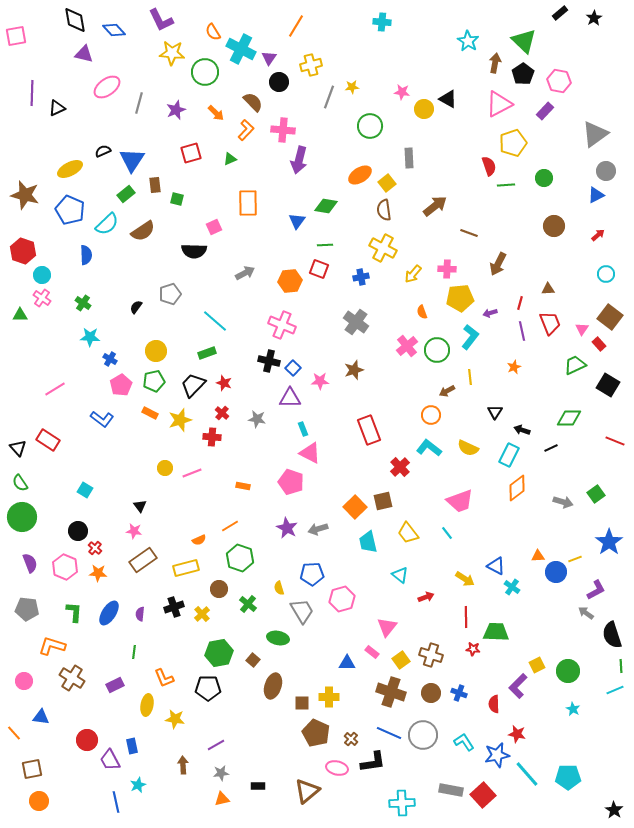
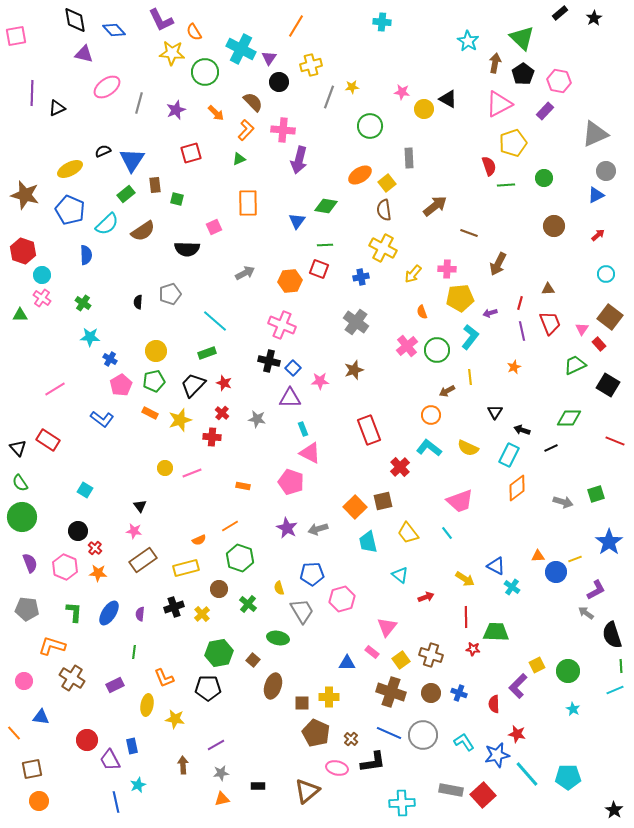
orange semicircle at (213, 32): moved 19 px left
green triangle at (524, 41): moved 2 px left, 3 px up
gray triangle at (595, 134): rotated 12 degrees clockwise
green triangle at (230, 159): moved 9 px right
black semicircle at (194, 251): moved 7 px left, 2 px up
black semicircle at (136, 307): moved 2 px right, 5 px up; rotated 32 degrees counterclockwise
green square at (596, 494): rotated 18 degrees clockwise
